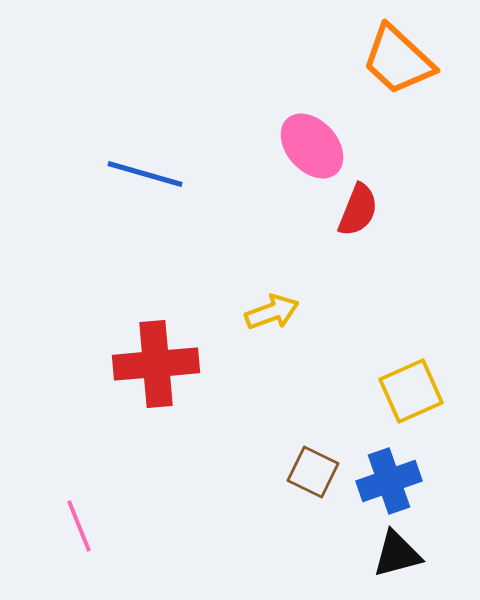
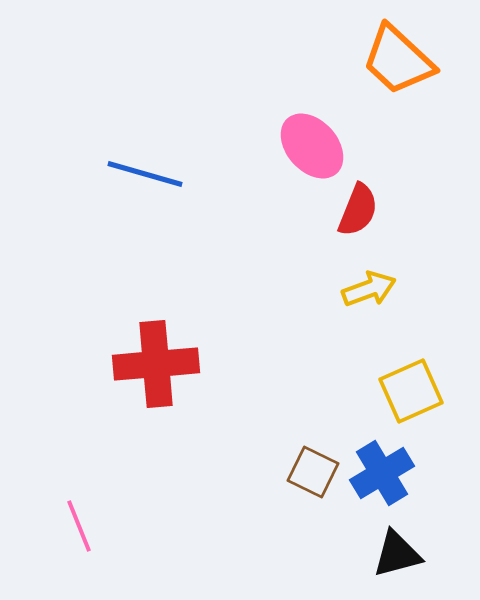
yellow arrow: moved 97 px right, 23 px up
blue cross: moved 7 px left, 8 px up; rotated 12 degrees counterclockwise
